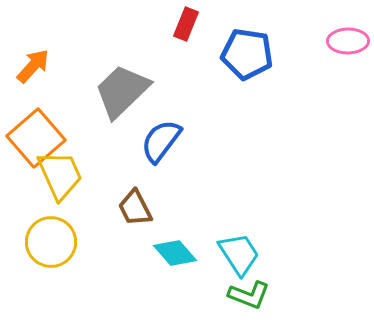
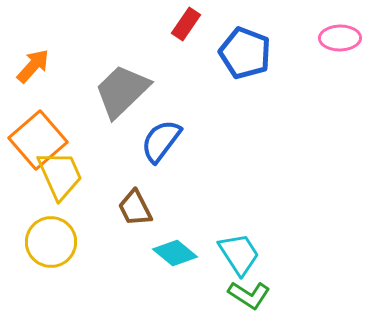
red rectangle: rotated 12 degrees clockwise
pink ellipse: moved 8 px left, 3 px up
blue pentagon: moved 2 px left, 1 px up; rotated 12 degrees clockwise
orange square: moved 2 px right, 2 px down
cyan diamond: rotated 9 degrees counterclockwise
green L-shape: rotated 12 degrees clockwise
